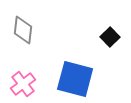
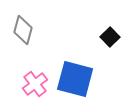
gray diamond: rotated 8 degrees clockwise
pink cross: moved 12 px right
